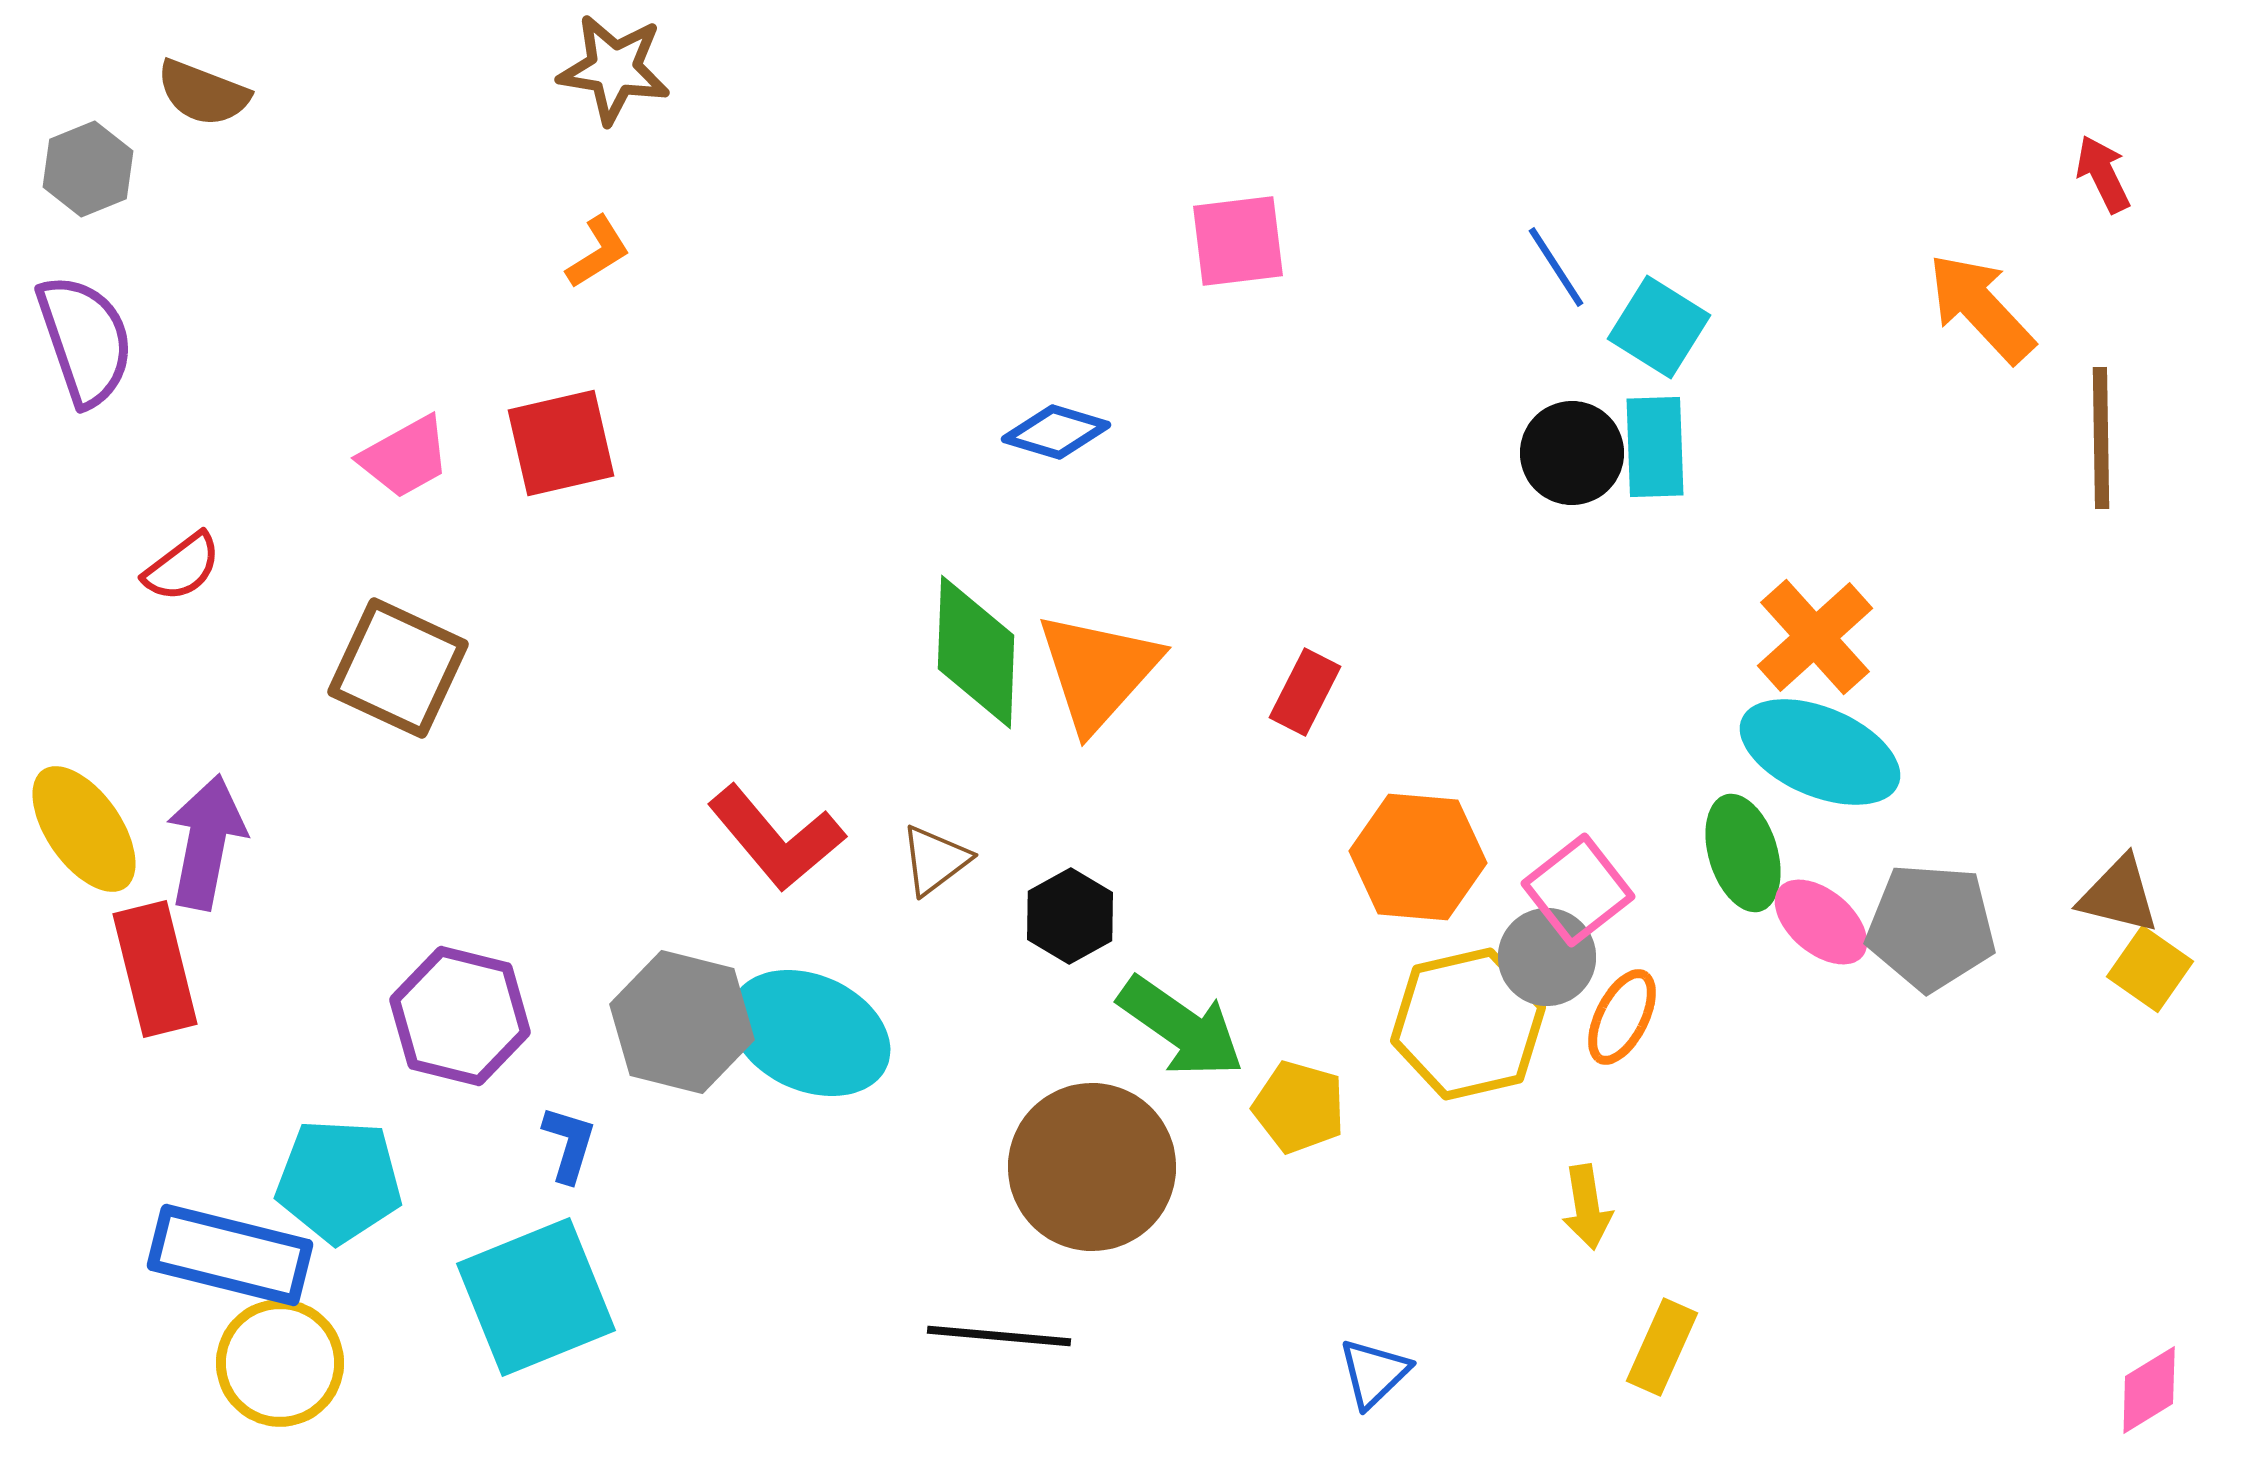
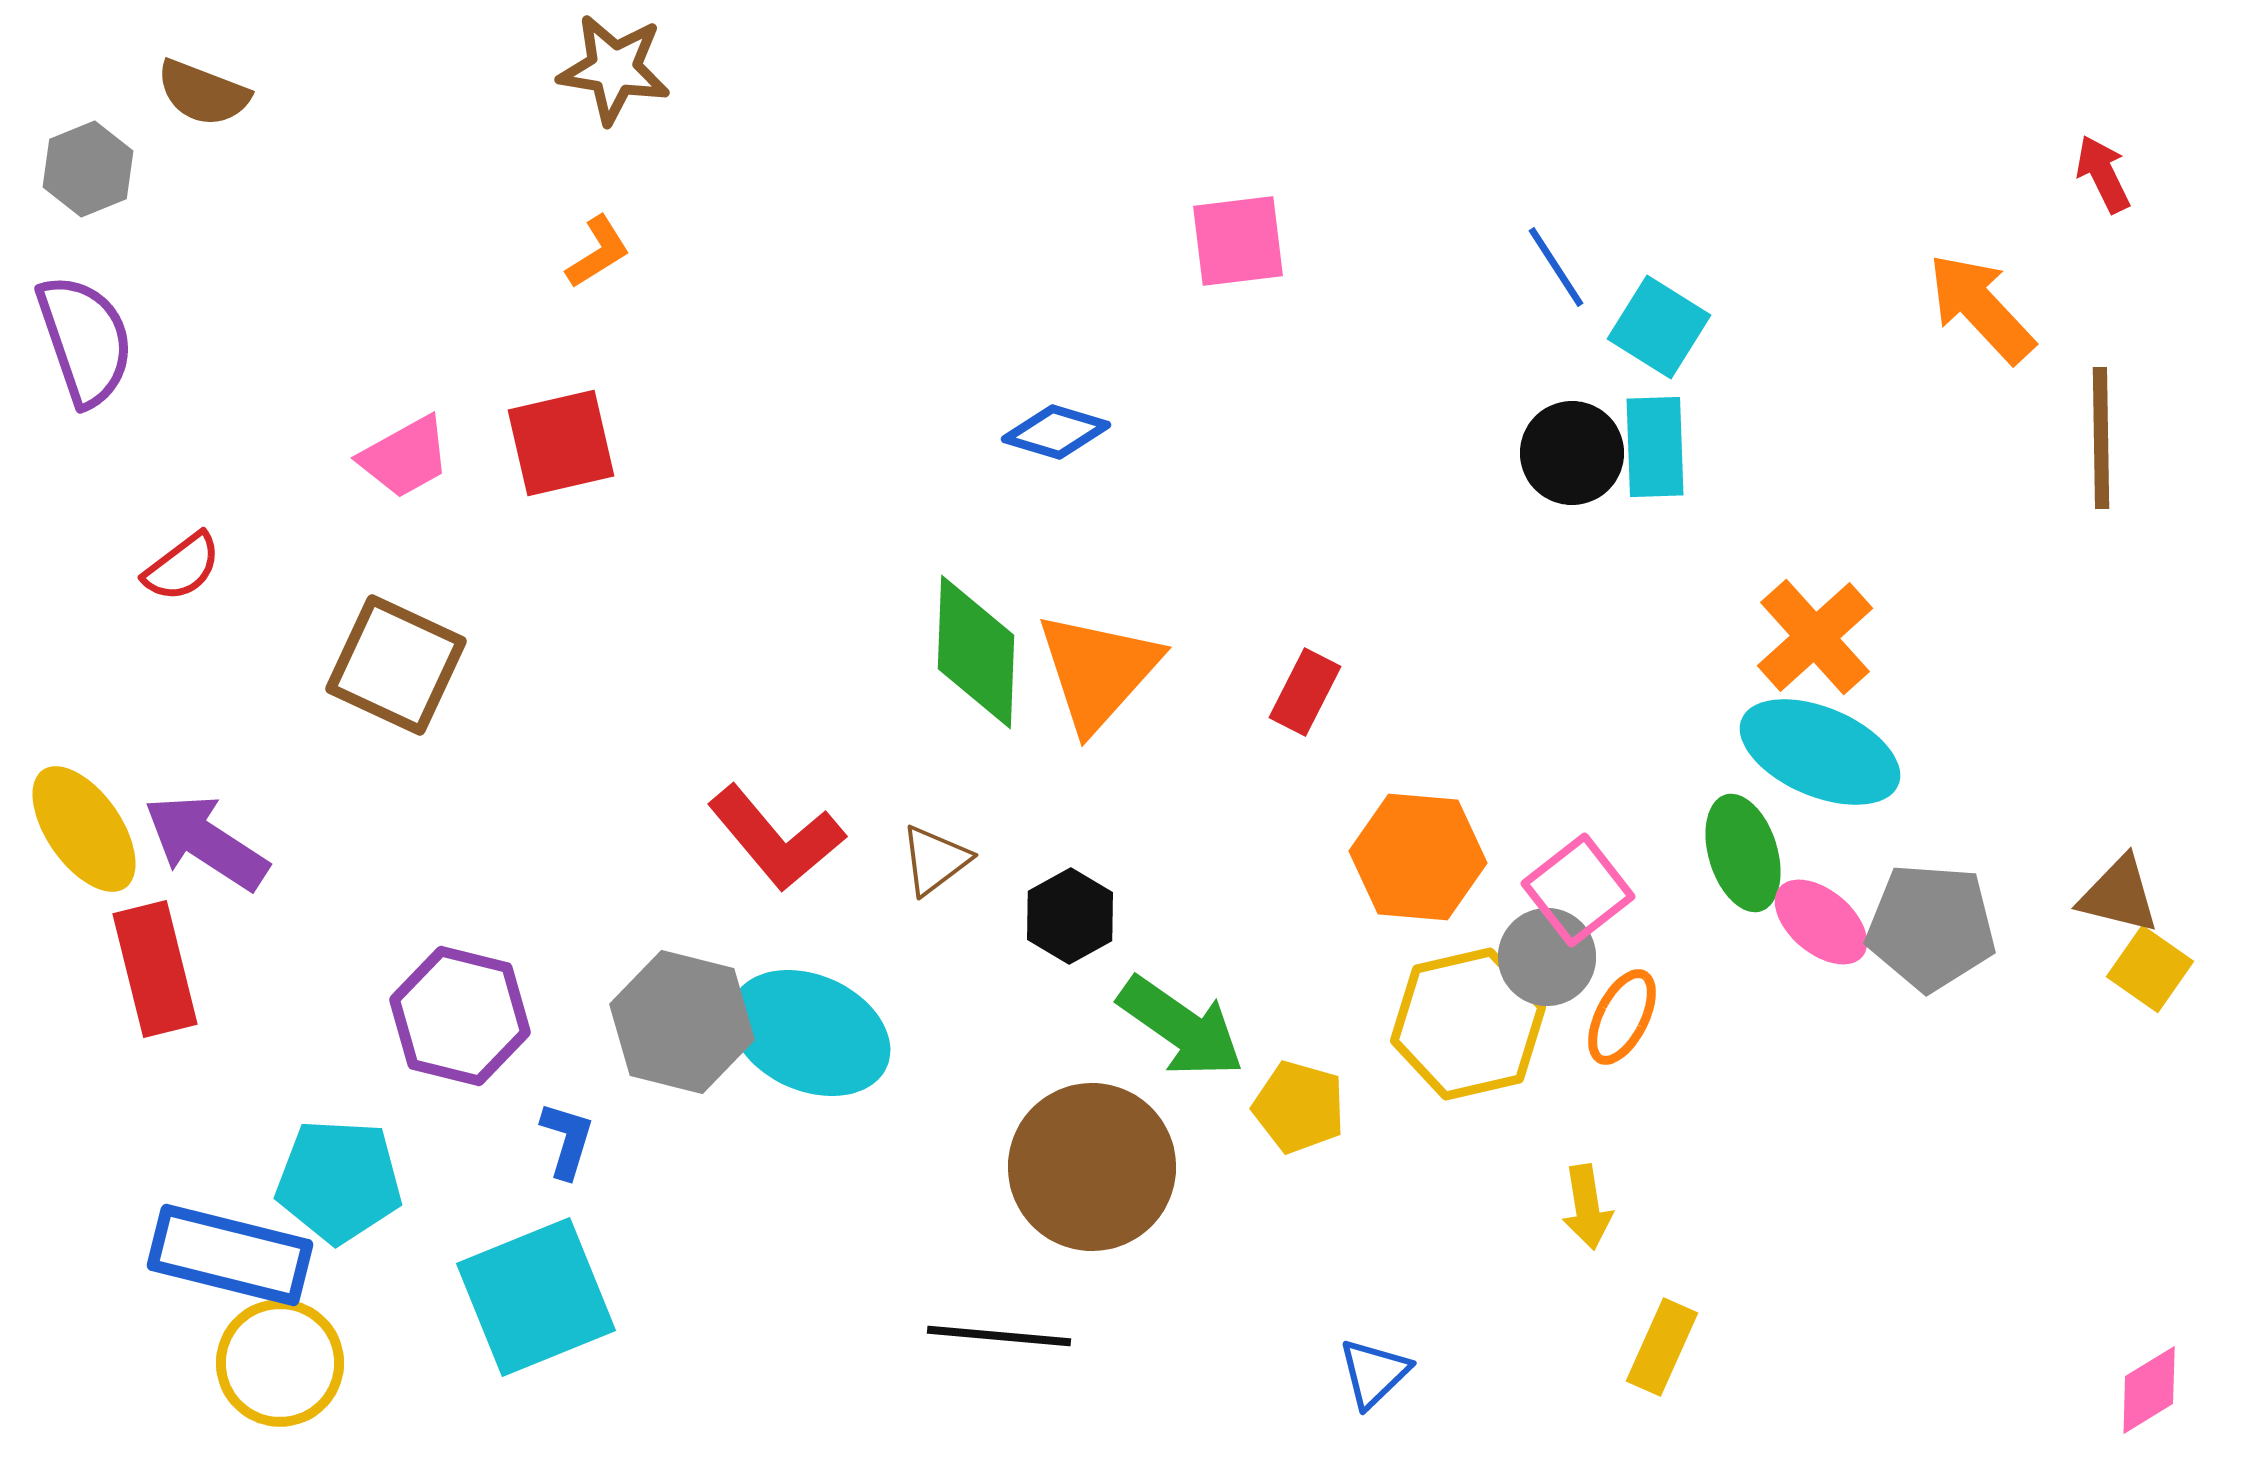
brown square at (398, 668): moved 2 px left, 3 px up
purple arrow at (206, 842): rotated 68 degrees counterclockwise
blue L-shape at (569, 1144): moved 2 px left, 4 px up
